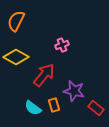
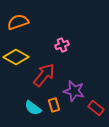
orange semicircle: moved 2 px right, 1 px down; rotated 45 degrees clockwise
